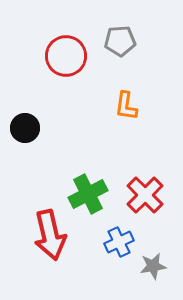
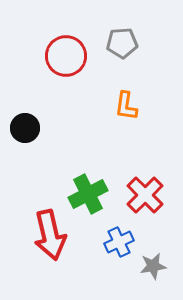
gray pentagon: moved 2 px right, 2 px down
